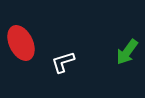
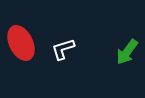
white L-shape: moved 13 px up
